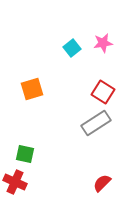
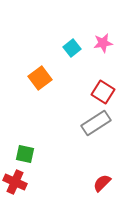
orange square: moved 8 px right, 11 px up; rotated 20 degrees counterclockwise
